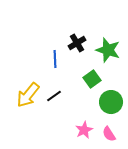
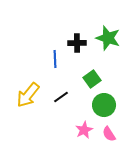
black cross: rotated 30 degrees clockwise
green star: moved 12 px up
black line: moved 7 px right, 1 px down
green circle: moved 7 px left, 3 px down
